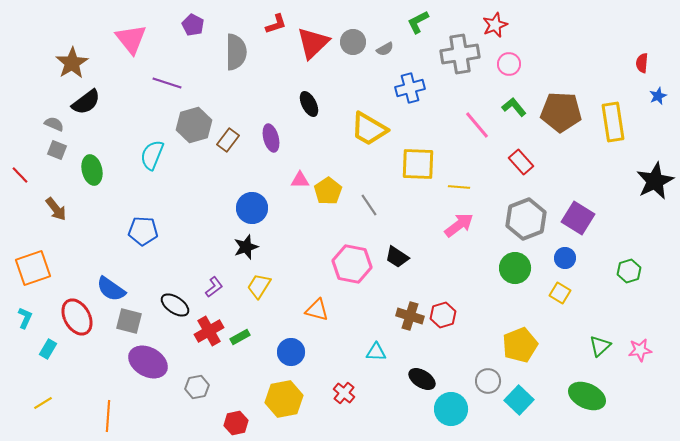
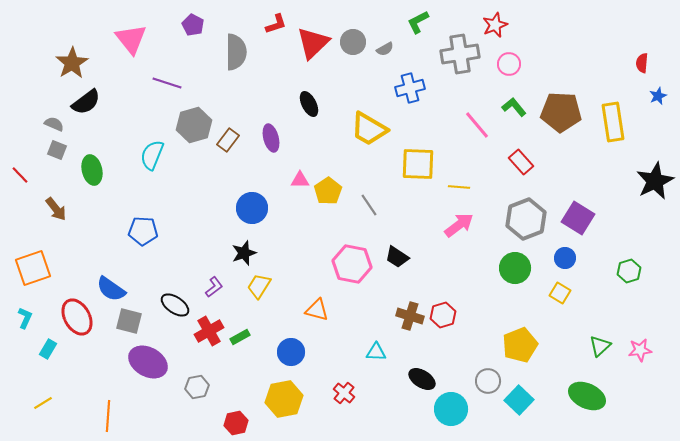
black star at (246, 247): moved 2 px left, 6 px down
